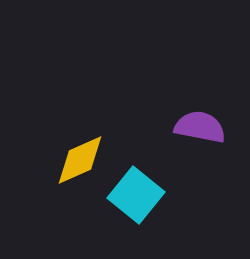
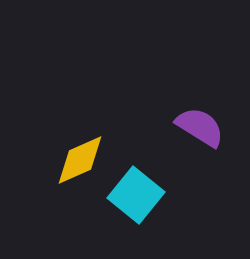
purple semicircle: rotated 21 degrees clockwise
